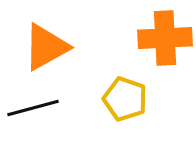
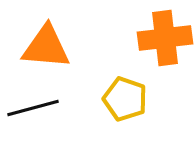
orange cross: rotated 4 degrees counterclockwise
orange triangle: rotated 34 degrees clockwise
